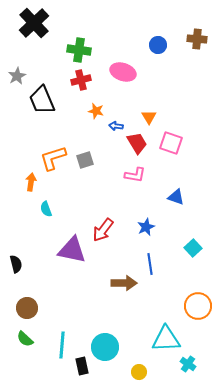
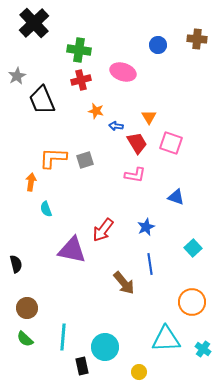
orange L-shape: rotated 20 degrees clockwise
brown arrow: rotated 50 degrees clockwise
orange circle: moved 6 px left, 4 px up
cyan line: moved 1 px right, 8 px up
cyan cross: moved 15 px right, 15 px up
